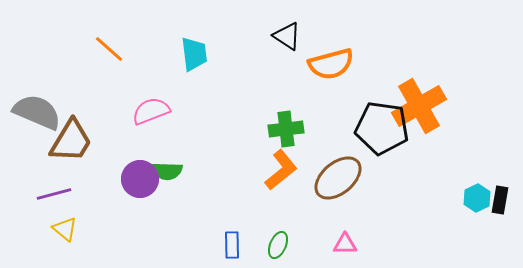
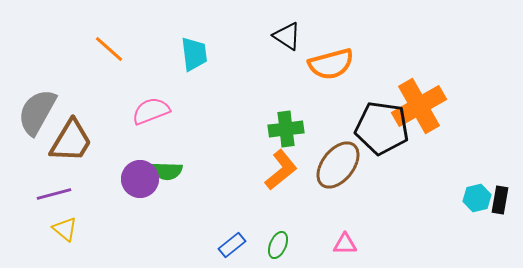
gray semicircle: rotated 84 degrees counterclockwise
brown ellipse: moved 13 px up; rotated 12 degrees counterclockwise
cyan hexagon: rotated 12 degrees clockwise
blue rectangle: rotated 52 degrees clockwise
